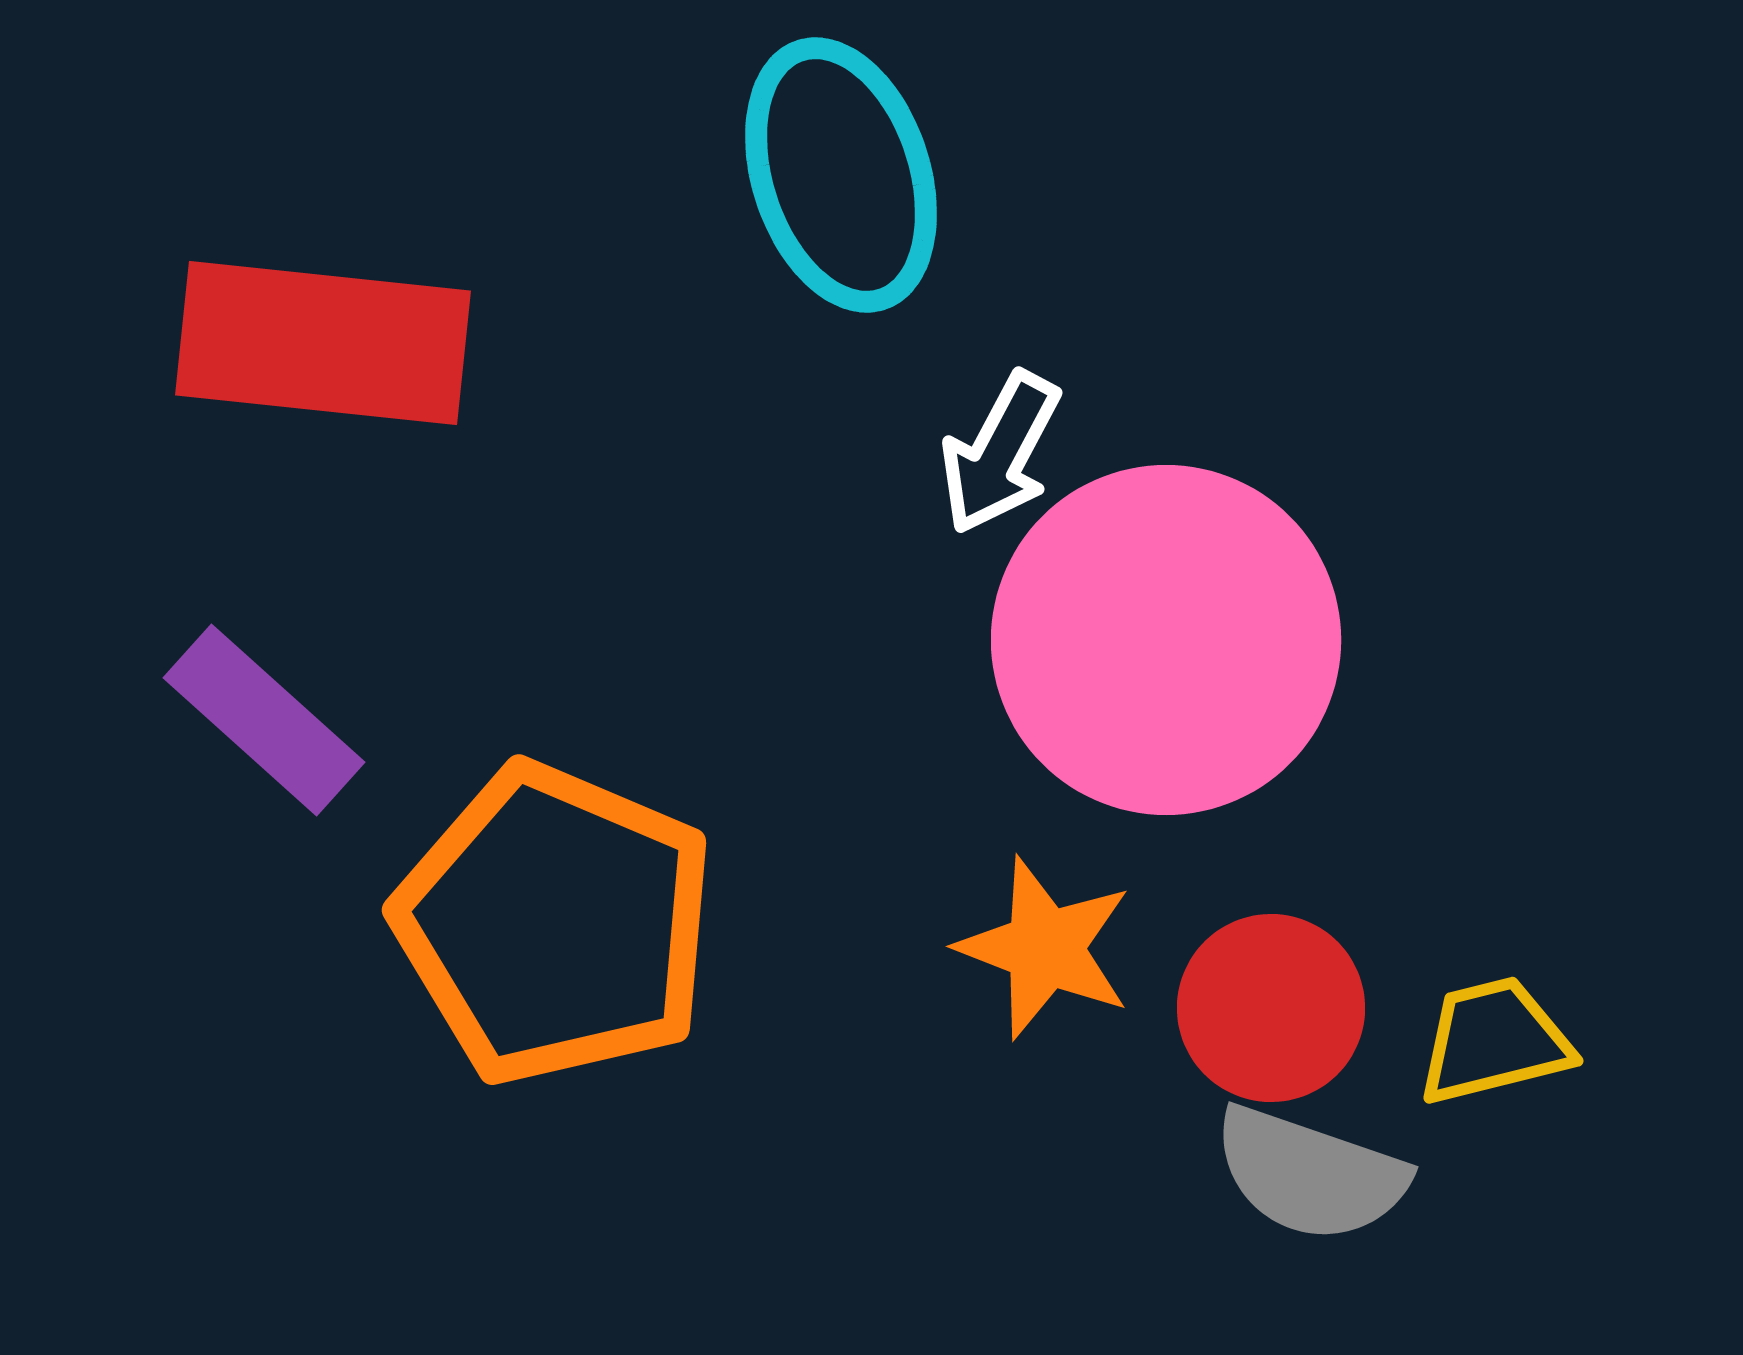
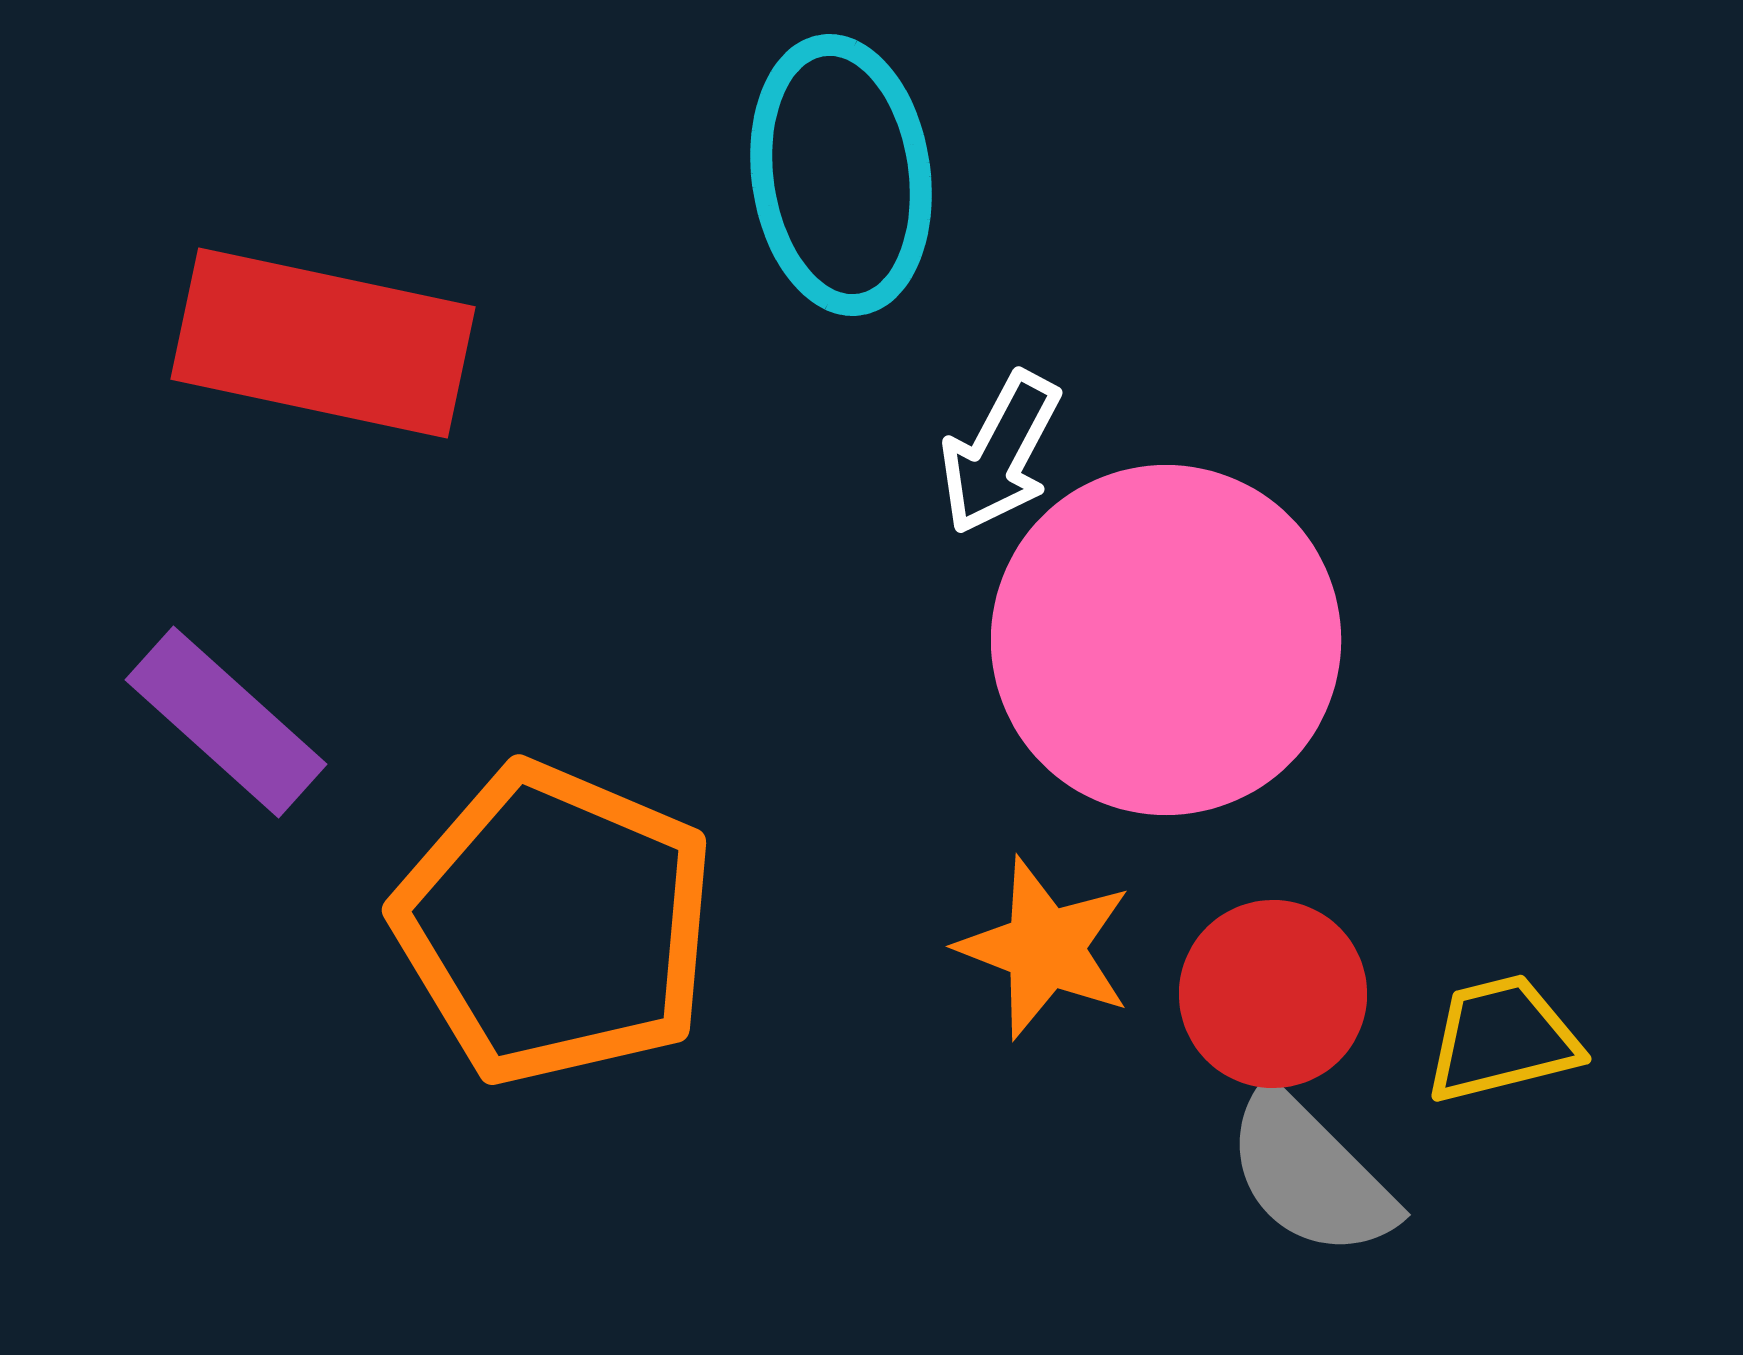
cyan ellipse: rotated 10 degrees clockwise
red rectangle: rotated 6 degrees clockwise
purple rectangle: moved 38 px left, 2 px down
red circle: moved 2 px right, 14 px up
yellow trapezoid: moved 8 px right, 2 px up
gray semicircle: rotated 26 degrees clockwise
